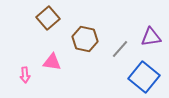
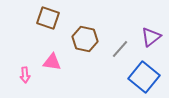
brown square: rotated 30 degrees counterclockwise
purple triangle: rotated 30 degrees counterclockwise
